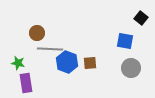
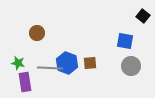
black square: moved 2 px right, 2 px up
gray line: moved 19 px down
blue hexagon: moved 1 px down
gray circle: moved 2 px up
purple rectangle: moved 1 px left, 1 px up
